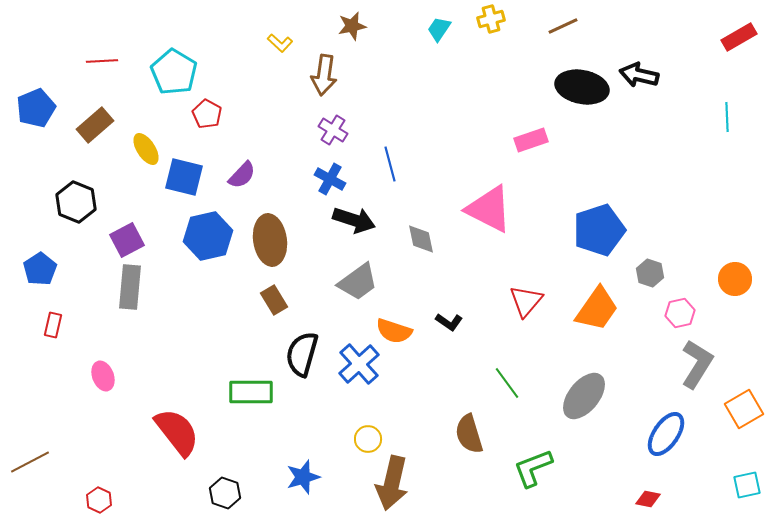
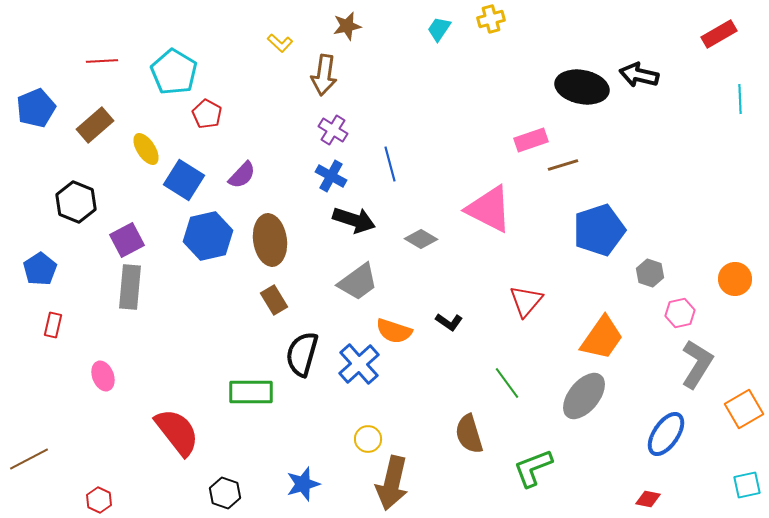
brown star at (352, 26): moved 5 px left
brown line at (563, 26): moved 139 px down; rotated 8 degrees clockwise
red rectangle at (739, 37): moved 20 px left, 3 px up
cyan line at (727, 117): moved 13 px right, 18 px up
blue square at (184, 177): moved 3 px down; rotated 18 degrees clockwise
blue cross at (330, 179): moved 1 px right, 3 px up
gray diamond at (421, 239): rotated 48 degrees counterclockwise
orange trapezoid at (597, 309): moved 5 px right, 29 px down
brown line at (30, 462): moved 1 px left, 3 px up
blue star at (303, 477): moved 7 px down
